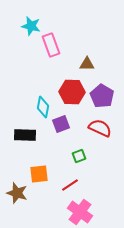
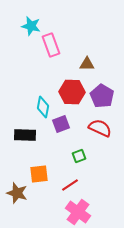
pink cross: moved 2 px left
